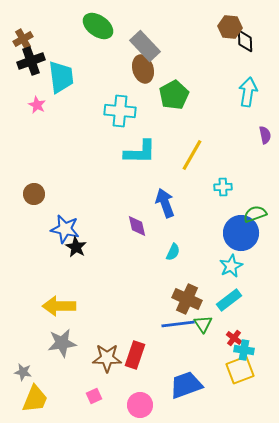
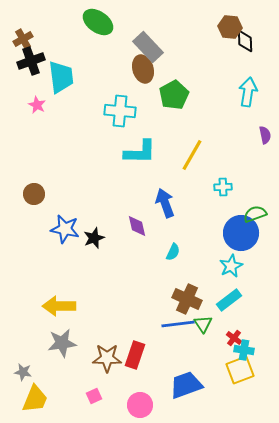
green ellipse at (98, 26): moved 4 px up
gray rectangle at (145, 46): moved 3 px right, 1 px down
black star at (76, 247): moved 18 px right, 9 px up; rotated 20 degrees clockwise
